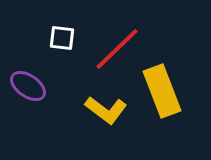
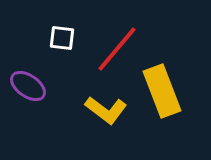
red line: rotated 6 degrees counterclockwise
